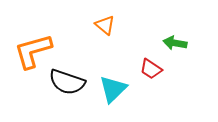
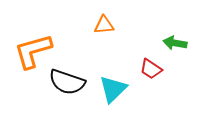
orange triangle: moved 1 px left; rotated 45 degrees counterclockwise
